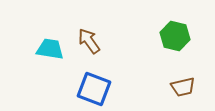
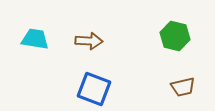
brown arrow: rotated 128 degrees clockwise
cyan trapezoid: moved 15 px left, 10 px up
